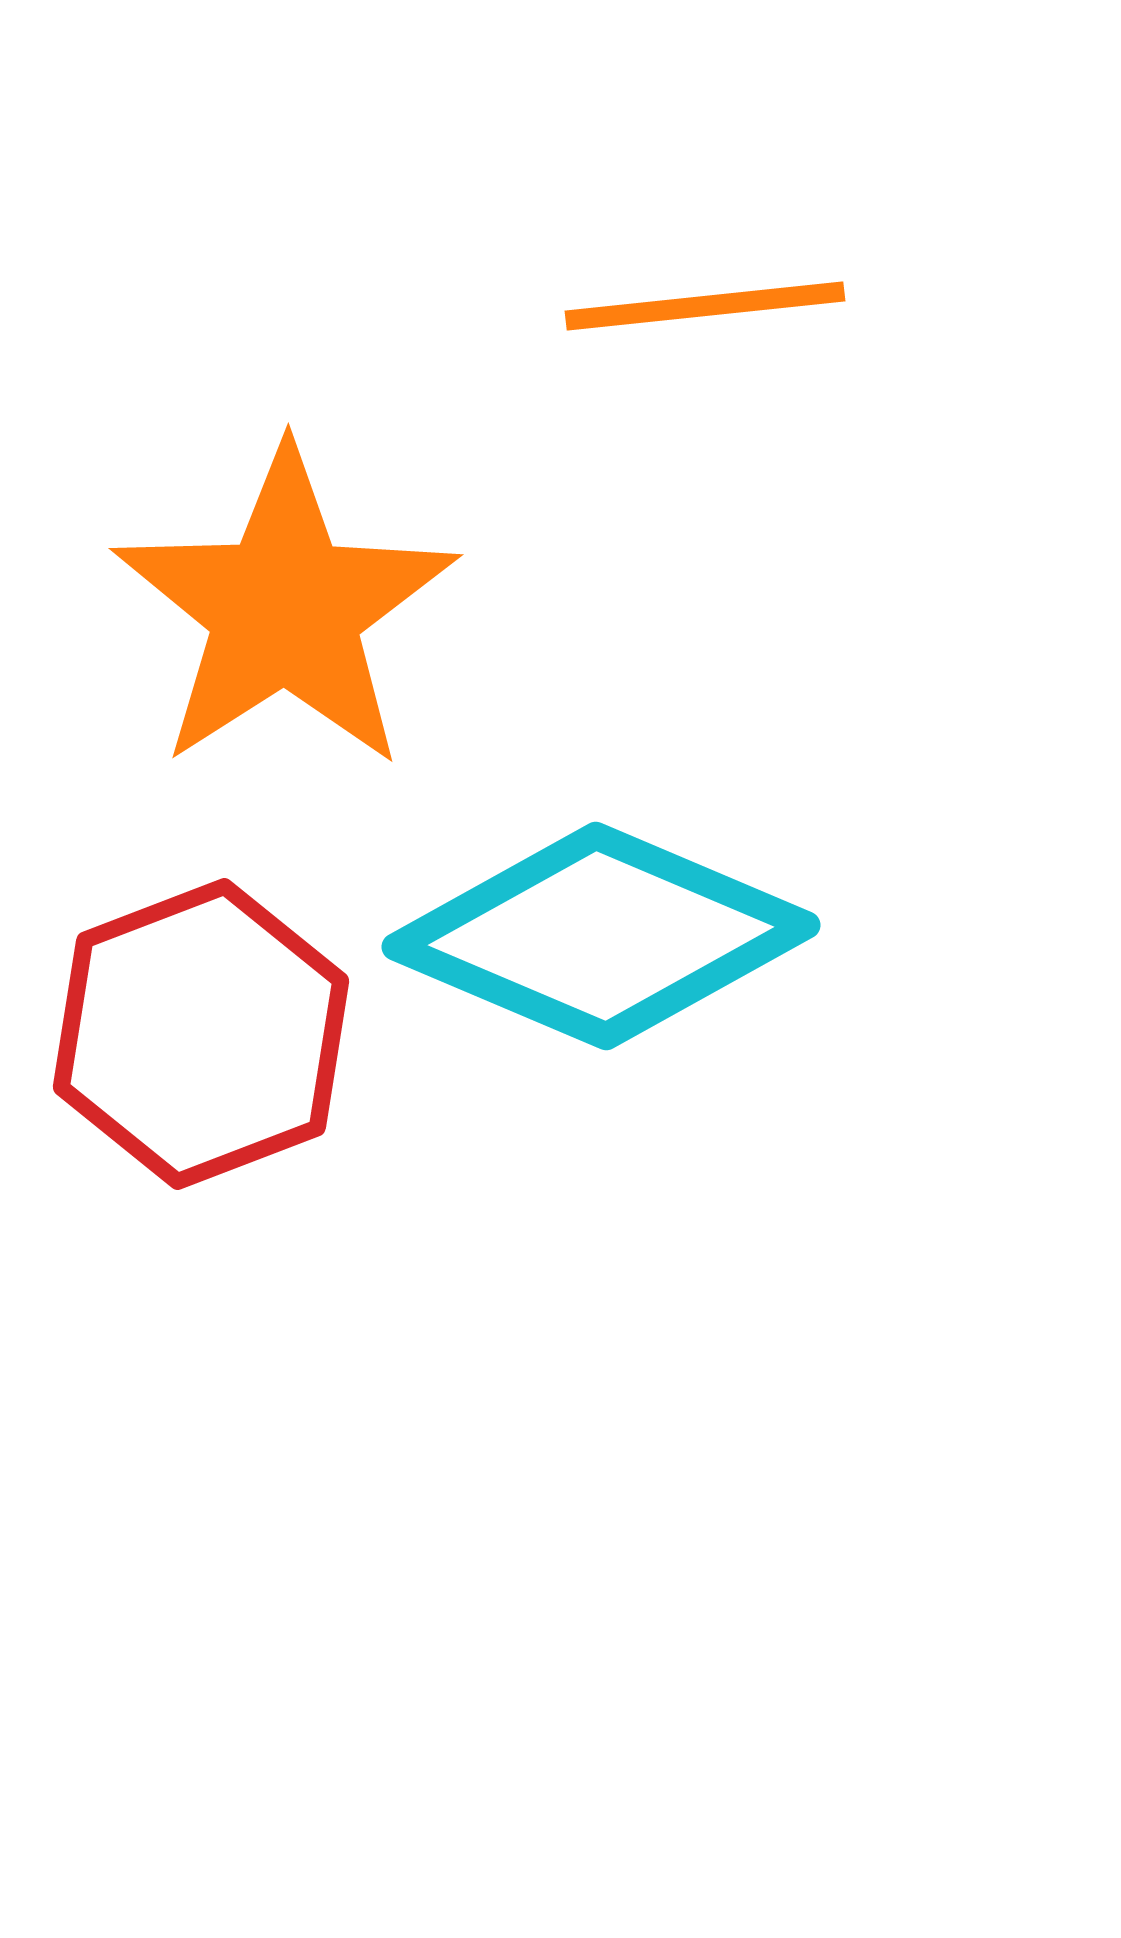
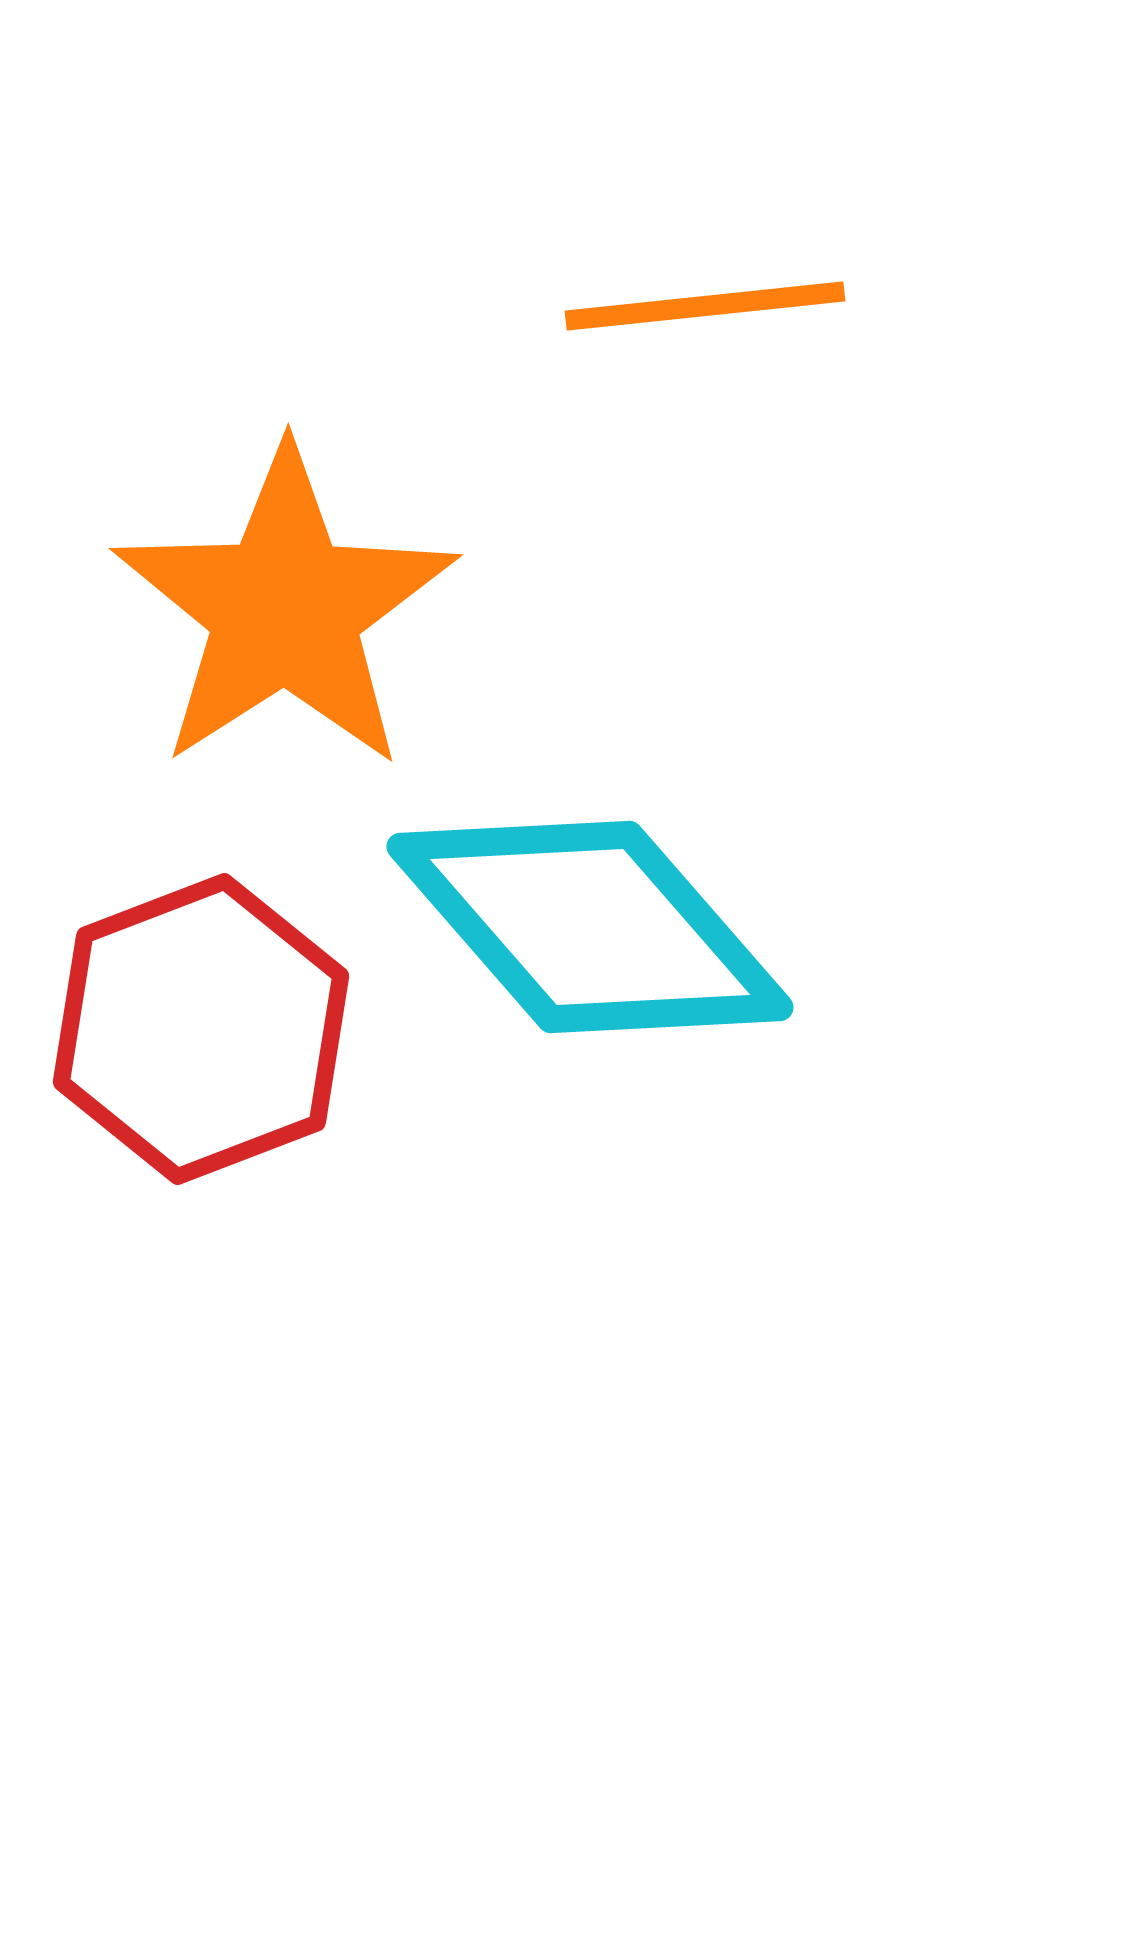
cyan diamond: moved 11 px left, 9 px up; rotated 26 degrees clockwise
red hexagon: moved 5 px up
